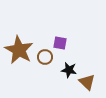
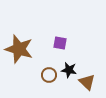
brown star: moved 1 px up; rotated 12 degrees counterclockwise
brown circle: moved 4 px right, 18 px down
